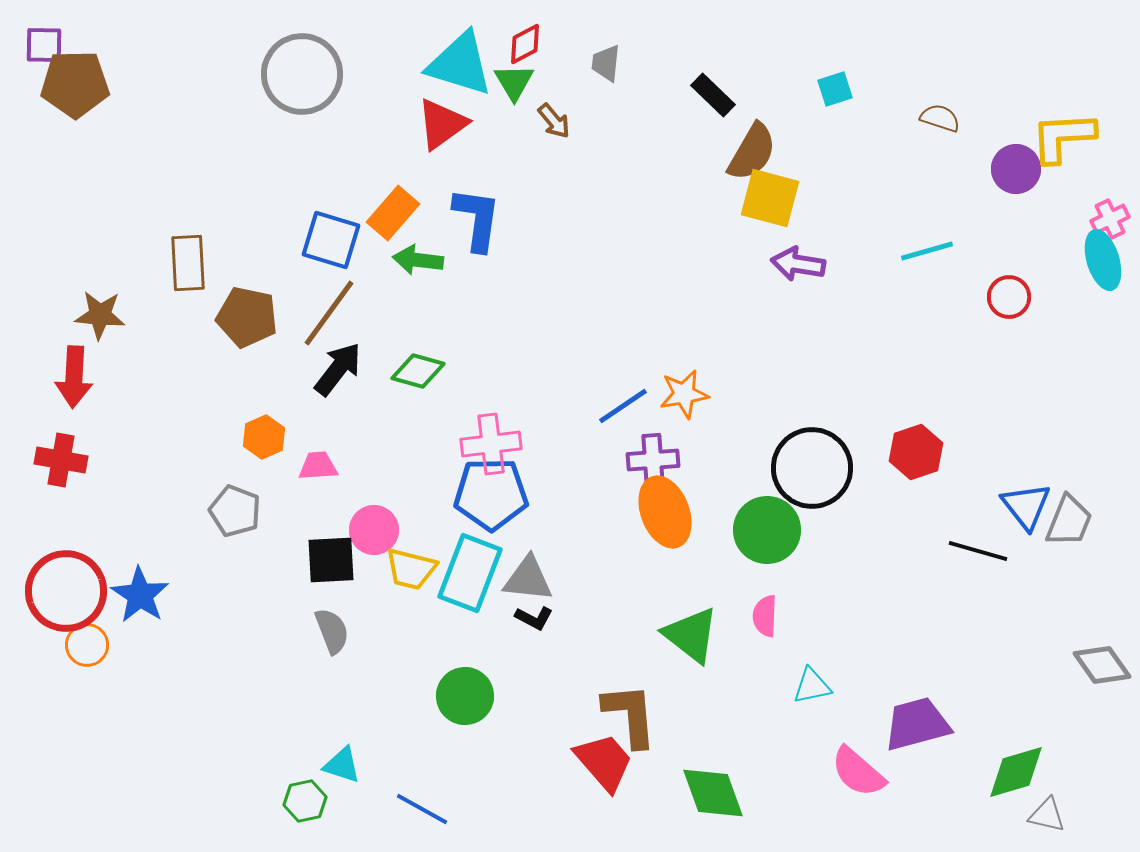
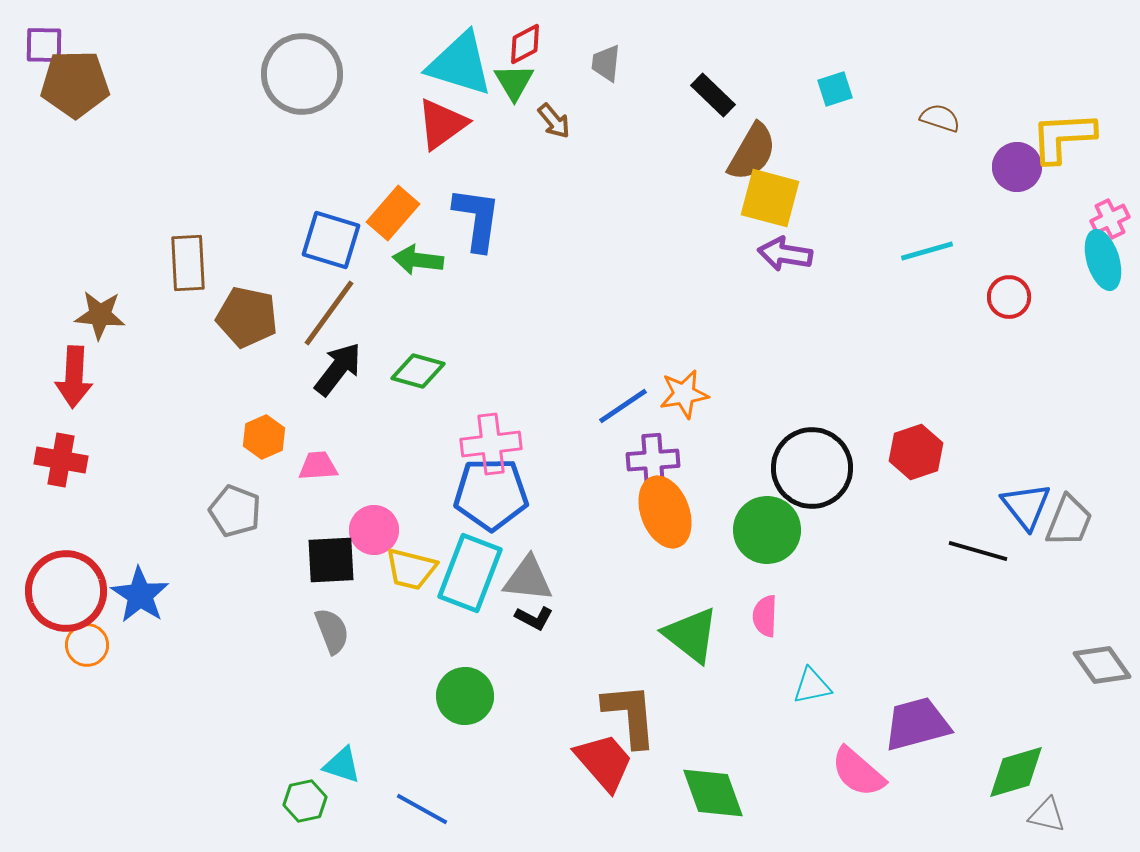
purple circle at (1016, 169): moved 1 px right, 2 px up
purple arrow at (798, 264): moved 13 px left, 10 px up
